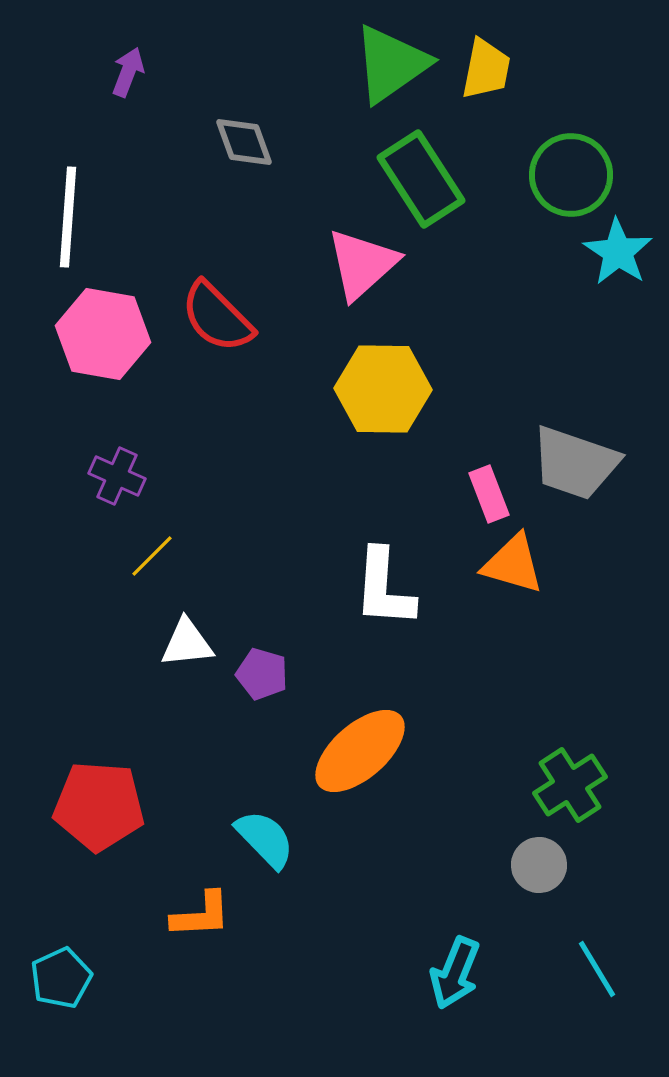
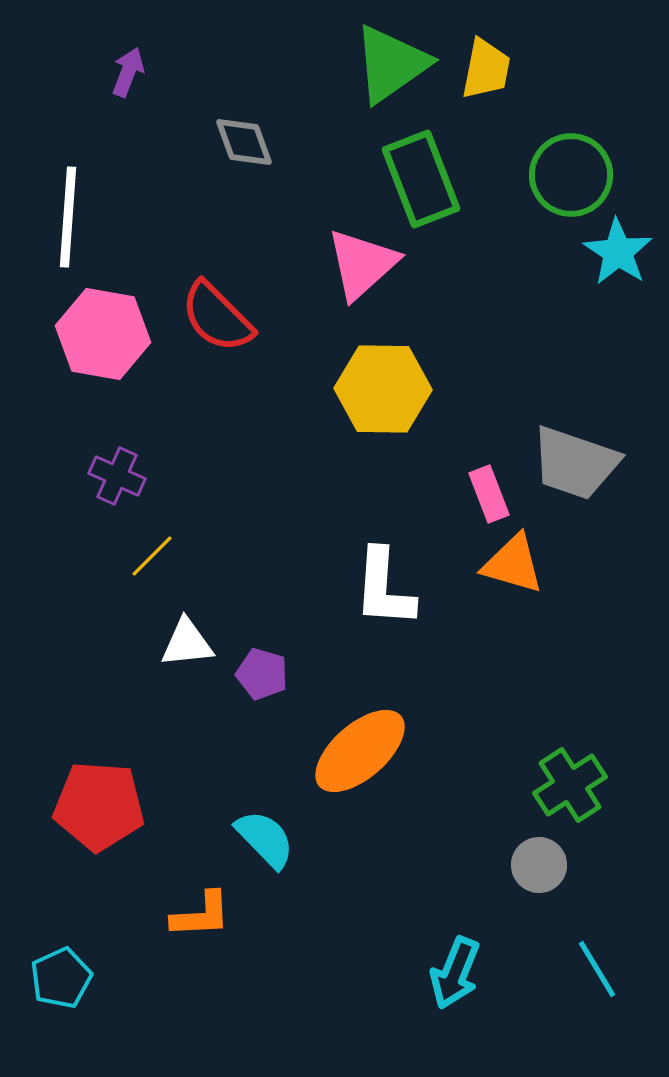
green rectangle: rotated 12 degrees clockwise
